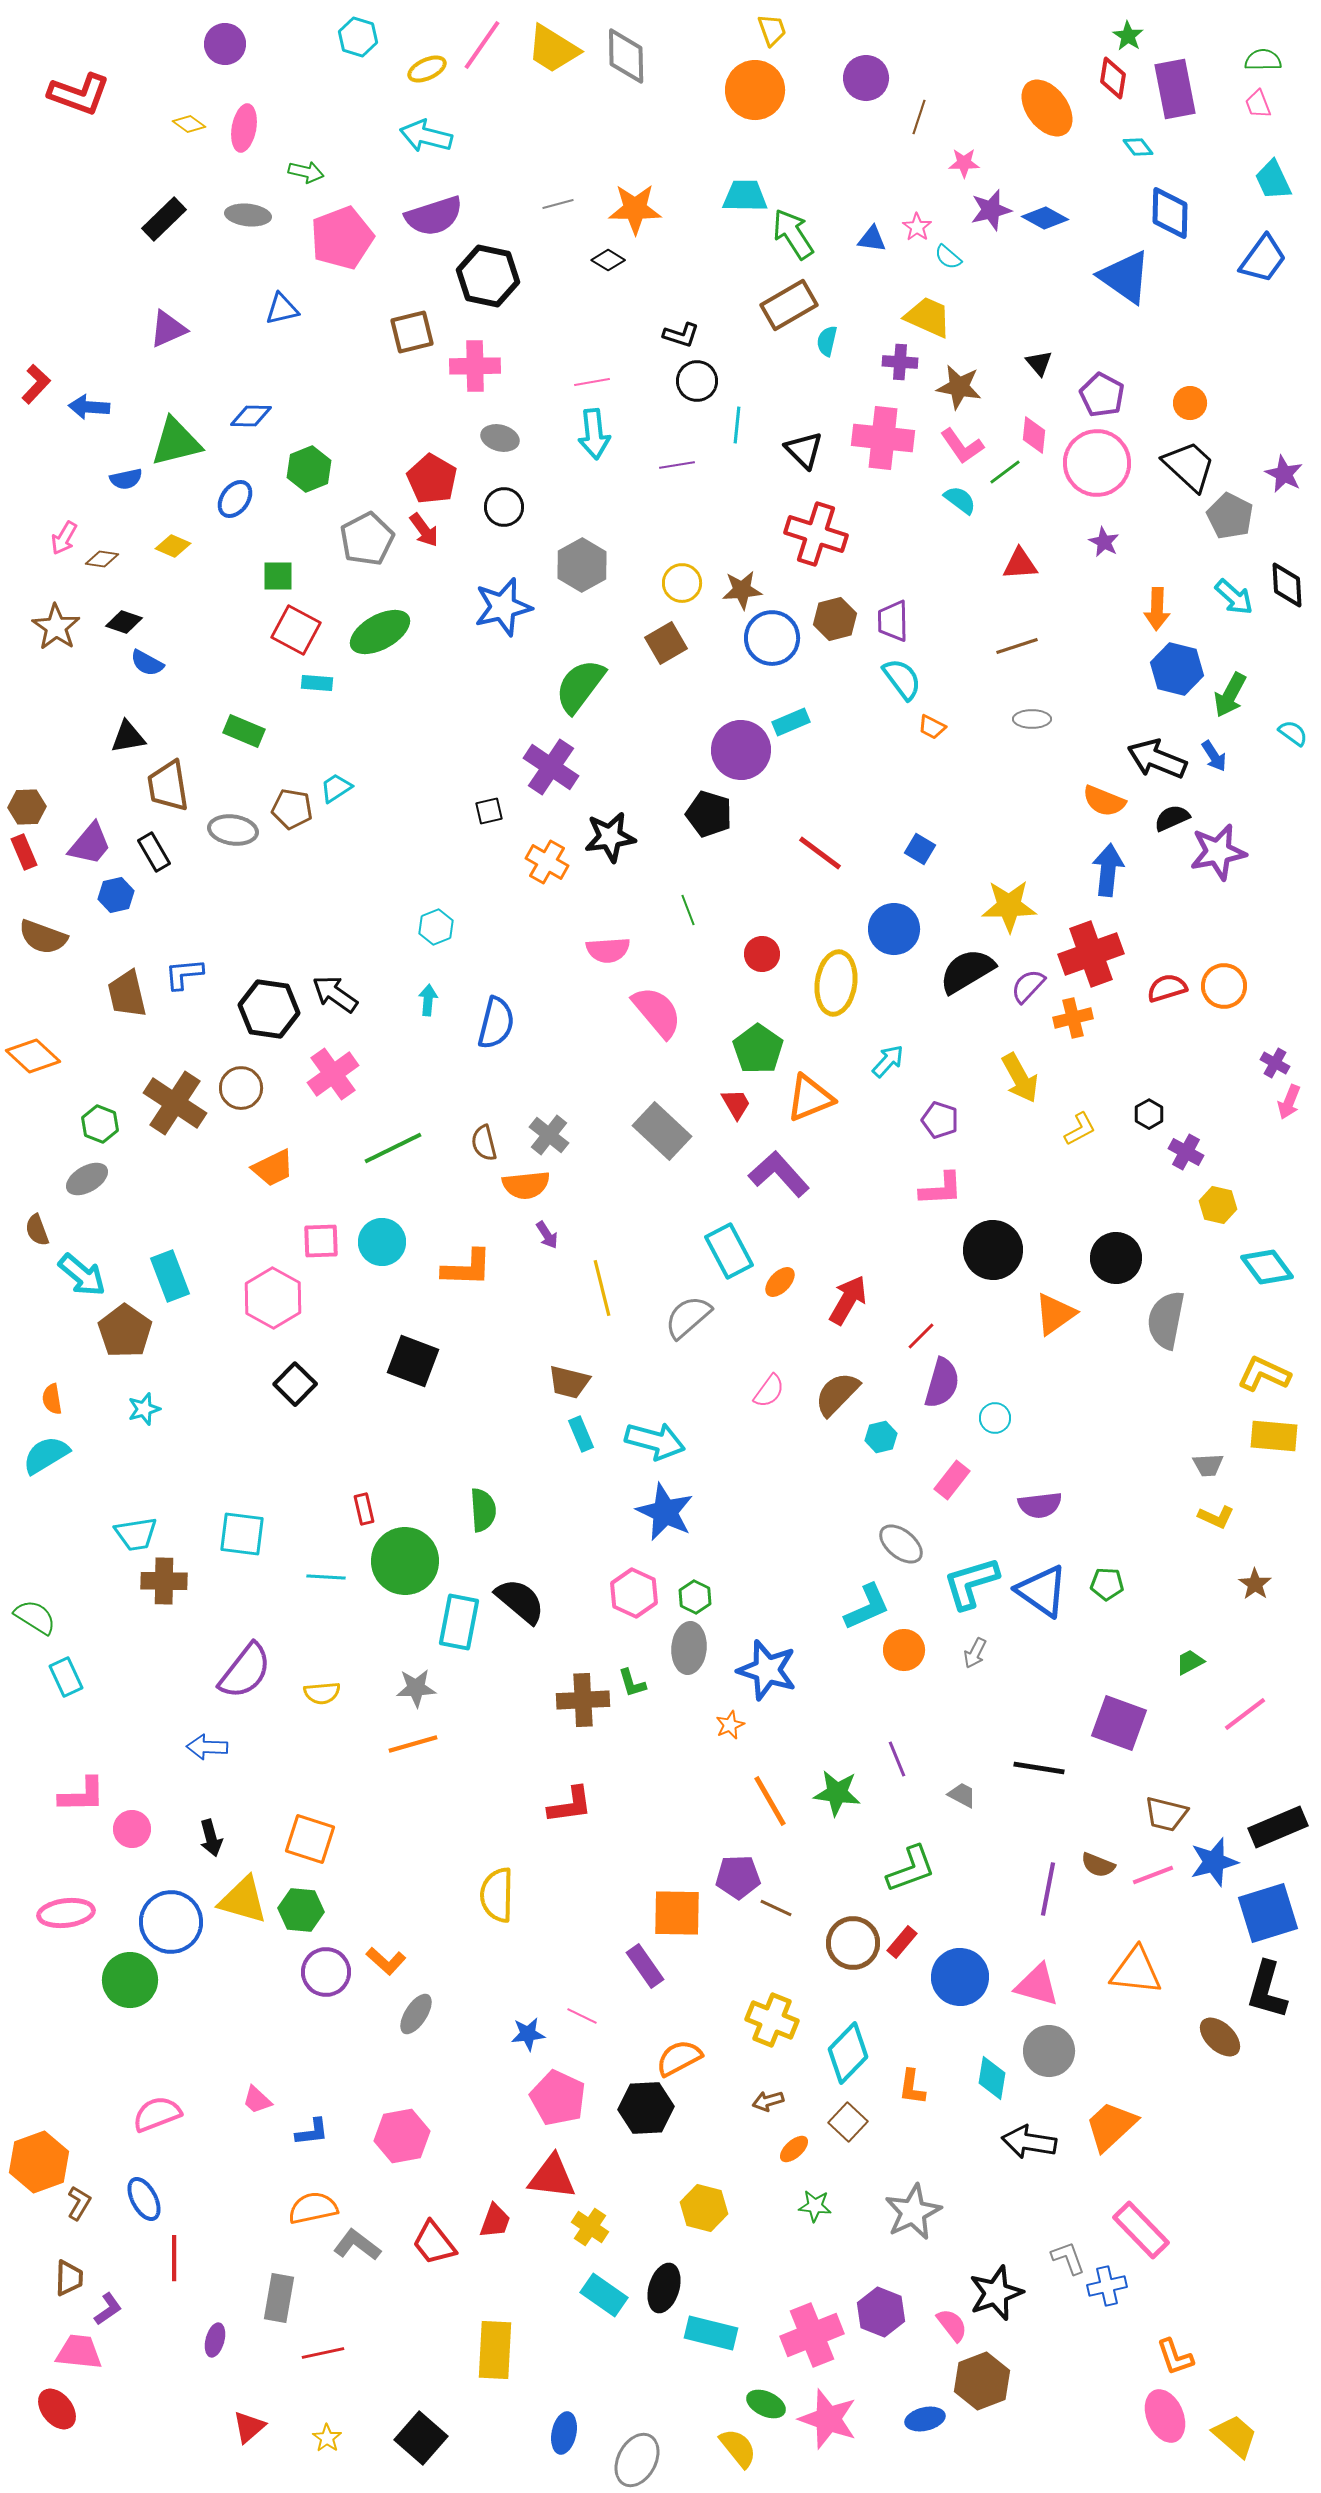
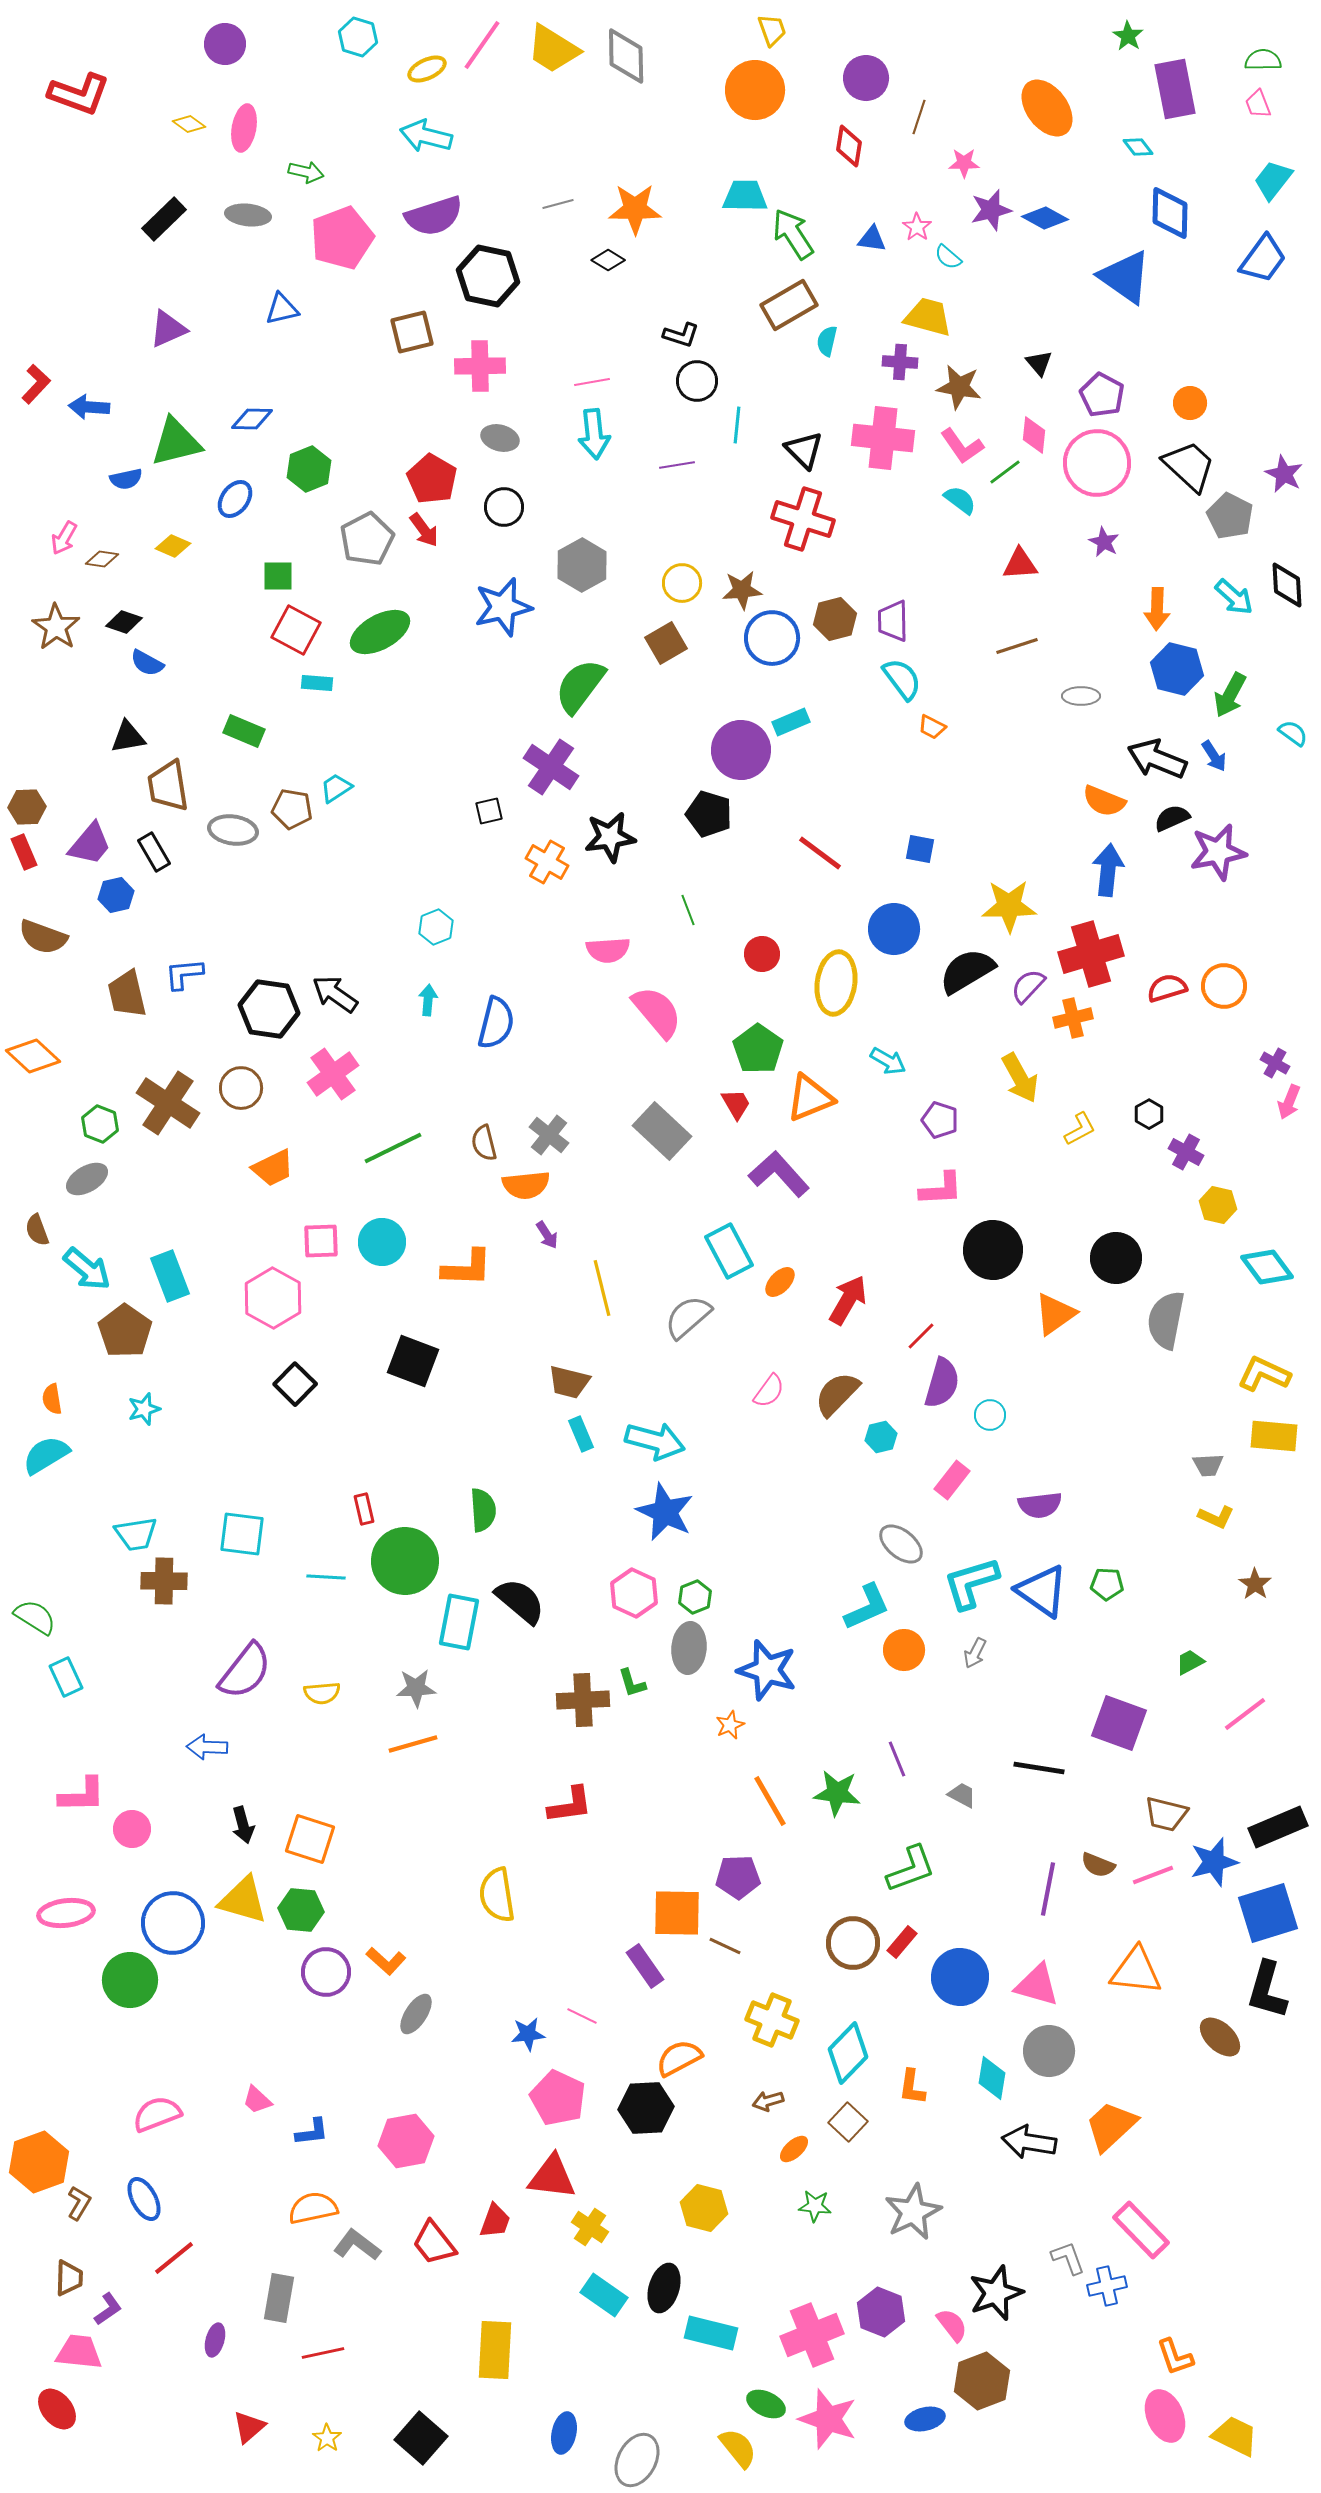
red diamond at (1113, 78): moved 264 px left, 68 px down
cyan trapezoid at (1273, 180): rotated 63 degrees clockwise
yellow trapezoid at (928, 317): rotated 9 degrees counterclockwise
pink cross at (475, 366): moved 5 px right
blue diamond at (251, 416): moved 1 px right, 3 px down
red cross at (816, 534): moved 13 px left, 15 px up
gray ellipse at (1032, 719): moved 49 px right, 23 px up
blue square at (920, 849): rotated 20 degrees counterclockwise
red cross at (1091, 954): rotated 4 degrees clockwise
cyan arrow at (888, 1061): rotated 78 degrees clockwise
brown cross at (175, 1103): moved 7 px left
cyan arrow at (82, 1275): moved 5 px right, 6 px up
cyan circle at (995, 1418): moved 5 px left, 3 px up
green hexagon at (695, 1597): rotated 12 degrees clockwise
black arrow at (211, 1838): moved 32 px right, 13 px up
yellow semicircle at (497, 1895): rotated 10 degrees counterclockwise
brown line at (776, 1908): moved 51 px left, 38 px down
blue circle at (171, 1922): moved 2 px right, 1 px down
pink hexagon at (402, 2136): moved 4 px right, 5 px down
red line at (174, 2258): rotated 51 degrees clockwise
yellow trapezoid at (1235, 2436): rotated 15 degrees counterclockwise
